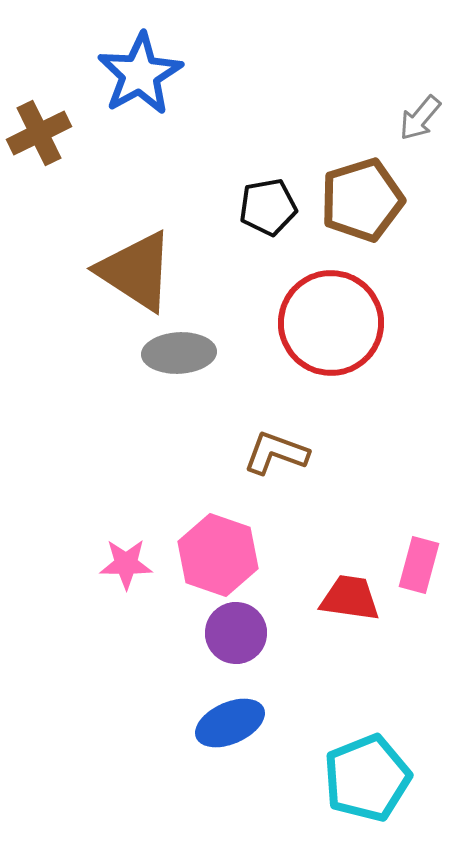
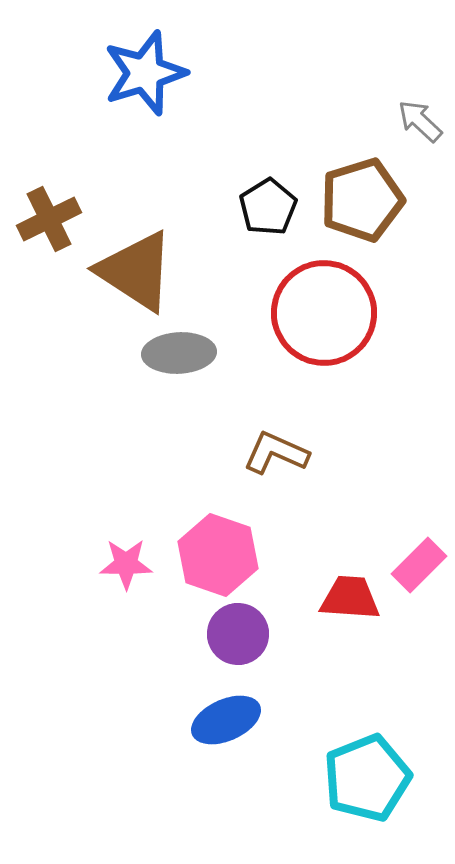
blue star: moved 5 px right, 1 px up; rotated 12 degrees clockwise
gray arrow: moved 3 px down; rotated 93 degrees clockwise
brown cross: moved 10 px right, 86 px down
black pentagon: rotated 22 degrees counterclockwise
red circle: moved 7 px left, 10 px up
brown L-shape: rotated 4 degrees clockwise
pink rectangle: rotated 30 degrees clockwise
red trapezoid: rotated 4 degrees counterclockwise
purple circle: moved 2 px right, 1 px down
blue ellipse: moved 4 px left, 3 px up
